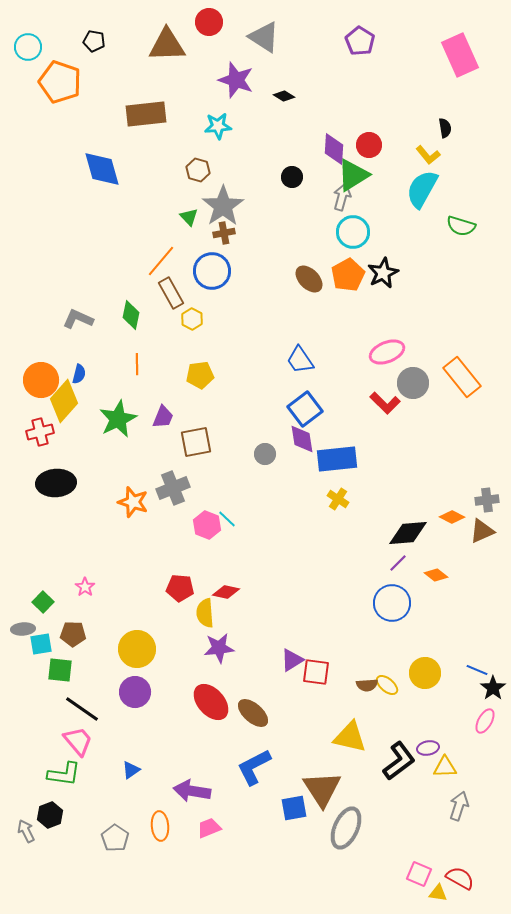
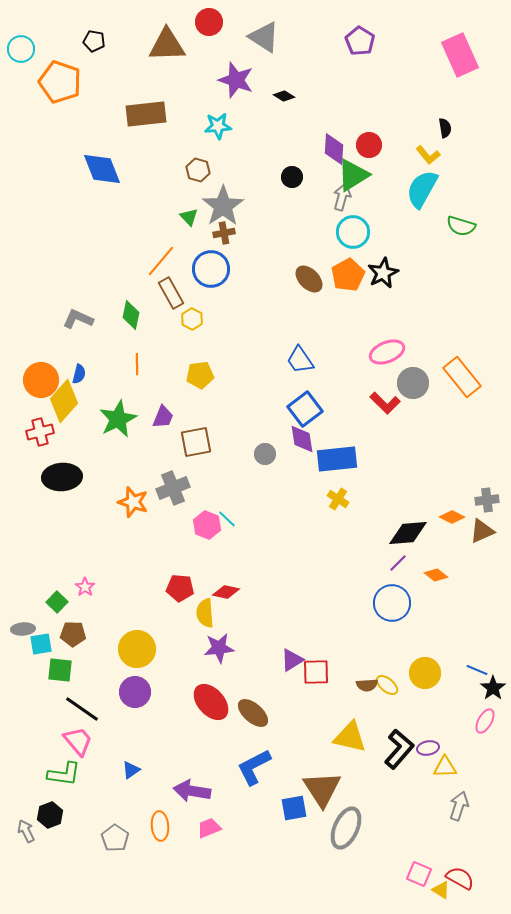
cyan circle at (28, 47): moved 7 px left, 2 px down
blue diamond at (102, 169): rotated 6 degrees counterclockwise
blue circle at (212, 271): moved 1 px left, 2 px up
black ellipse at (56, 483): moved 6 px right, 6 px up
green square at (43, 602): moved 14 px right
red square at (316, 672): rotated 8 degrees counterclockwise
black L-shape at (399, 761): moved 12 px up; rotated 12 degrees counterclockwise
yellow triangle at (438, 893): moved 3 px right, 3 px up; rotated 24 degrees clockwise
